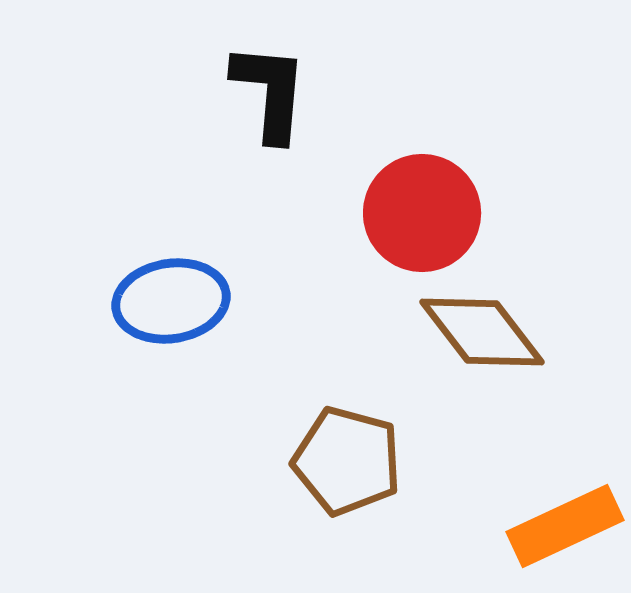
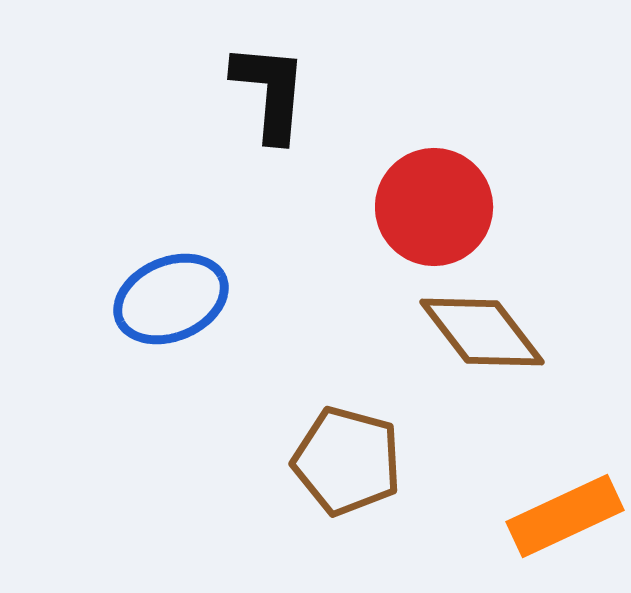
red circle: moved 12 px right, 6 px up
blue ellipse: moved 2 px up; rotated 14 degrees counterclockwise
orange rectangle: moved 10 px up
